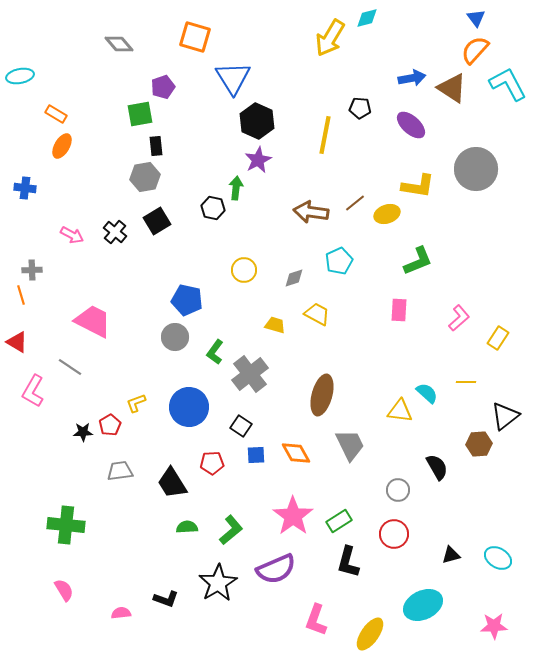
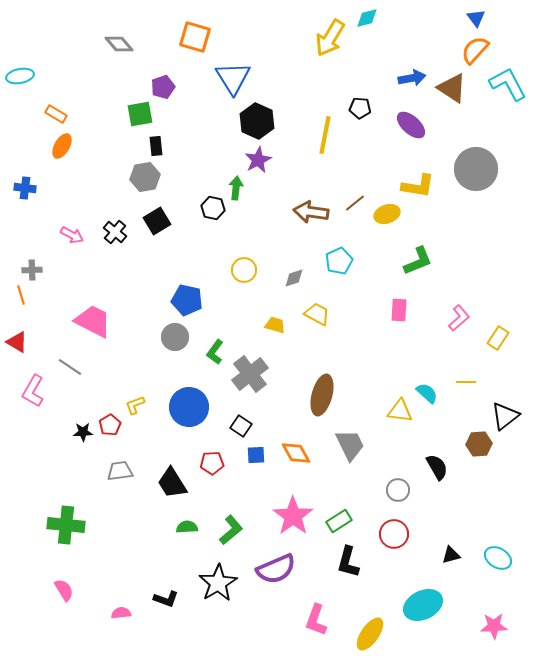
yellow L-shape at (136, 403): moved 1 px left, 2 px down
